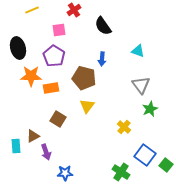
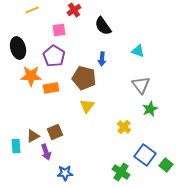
brown square: moved 3 px left, 13 px down; rotated 35 degrees clockwise
